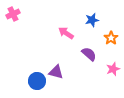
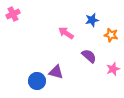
orange star: moved 3 px up; rotated 24 degrees counterclockwise
purple semicircle: moved 2 px down
